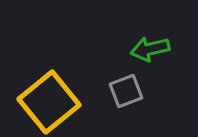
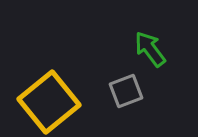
green arrow: rotated 66 degrees clockwise
